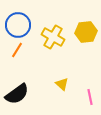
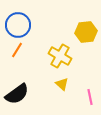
yellow cross: moved 7 px right, 19 px down
